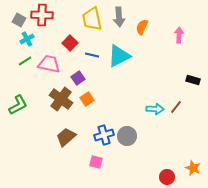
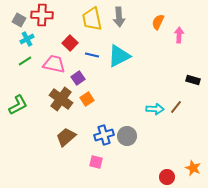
orange semicircle: moved 16 px right, 5 px up
pink trapezoid: moved 5 px right
